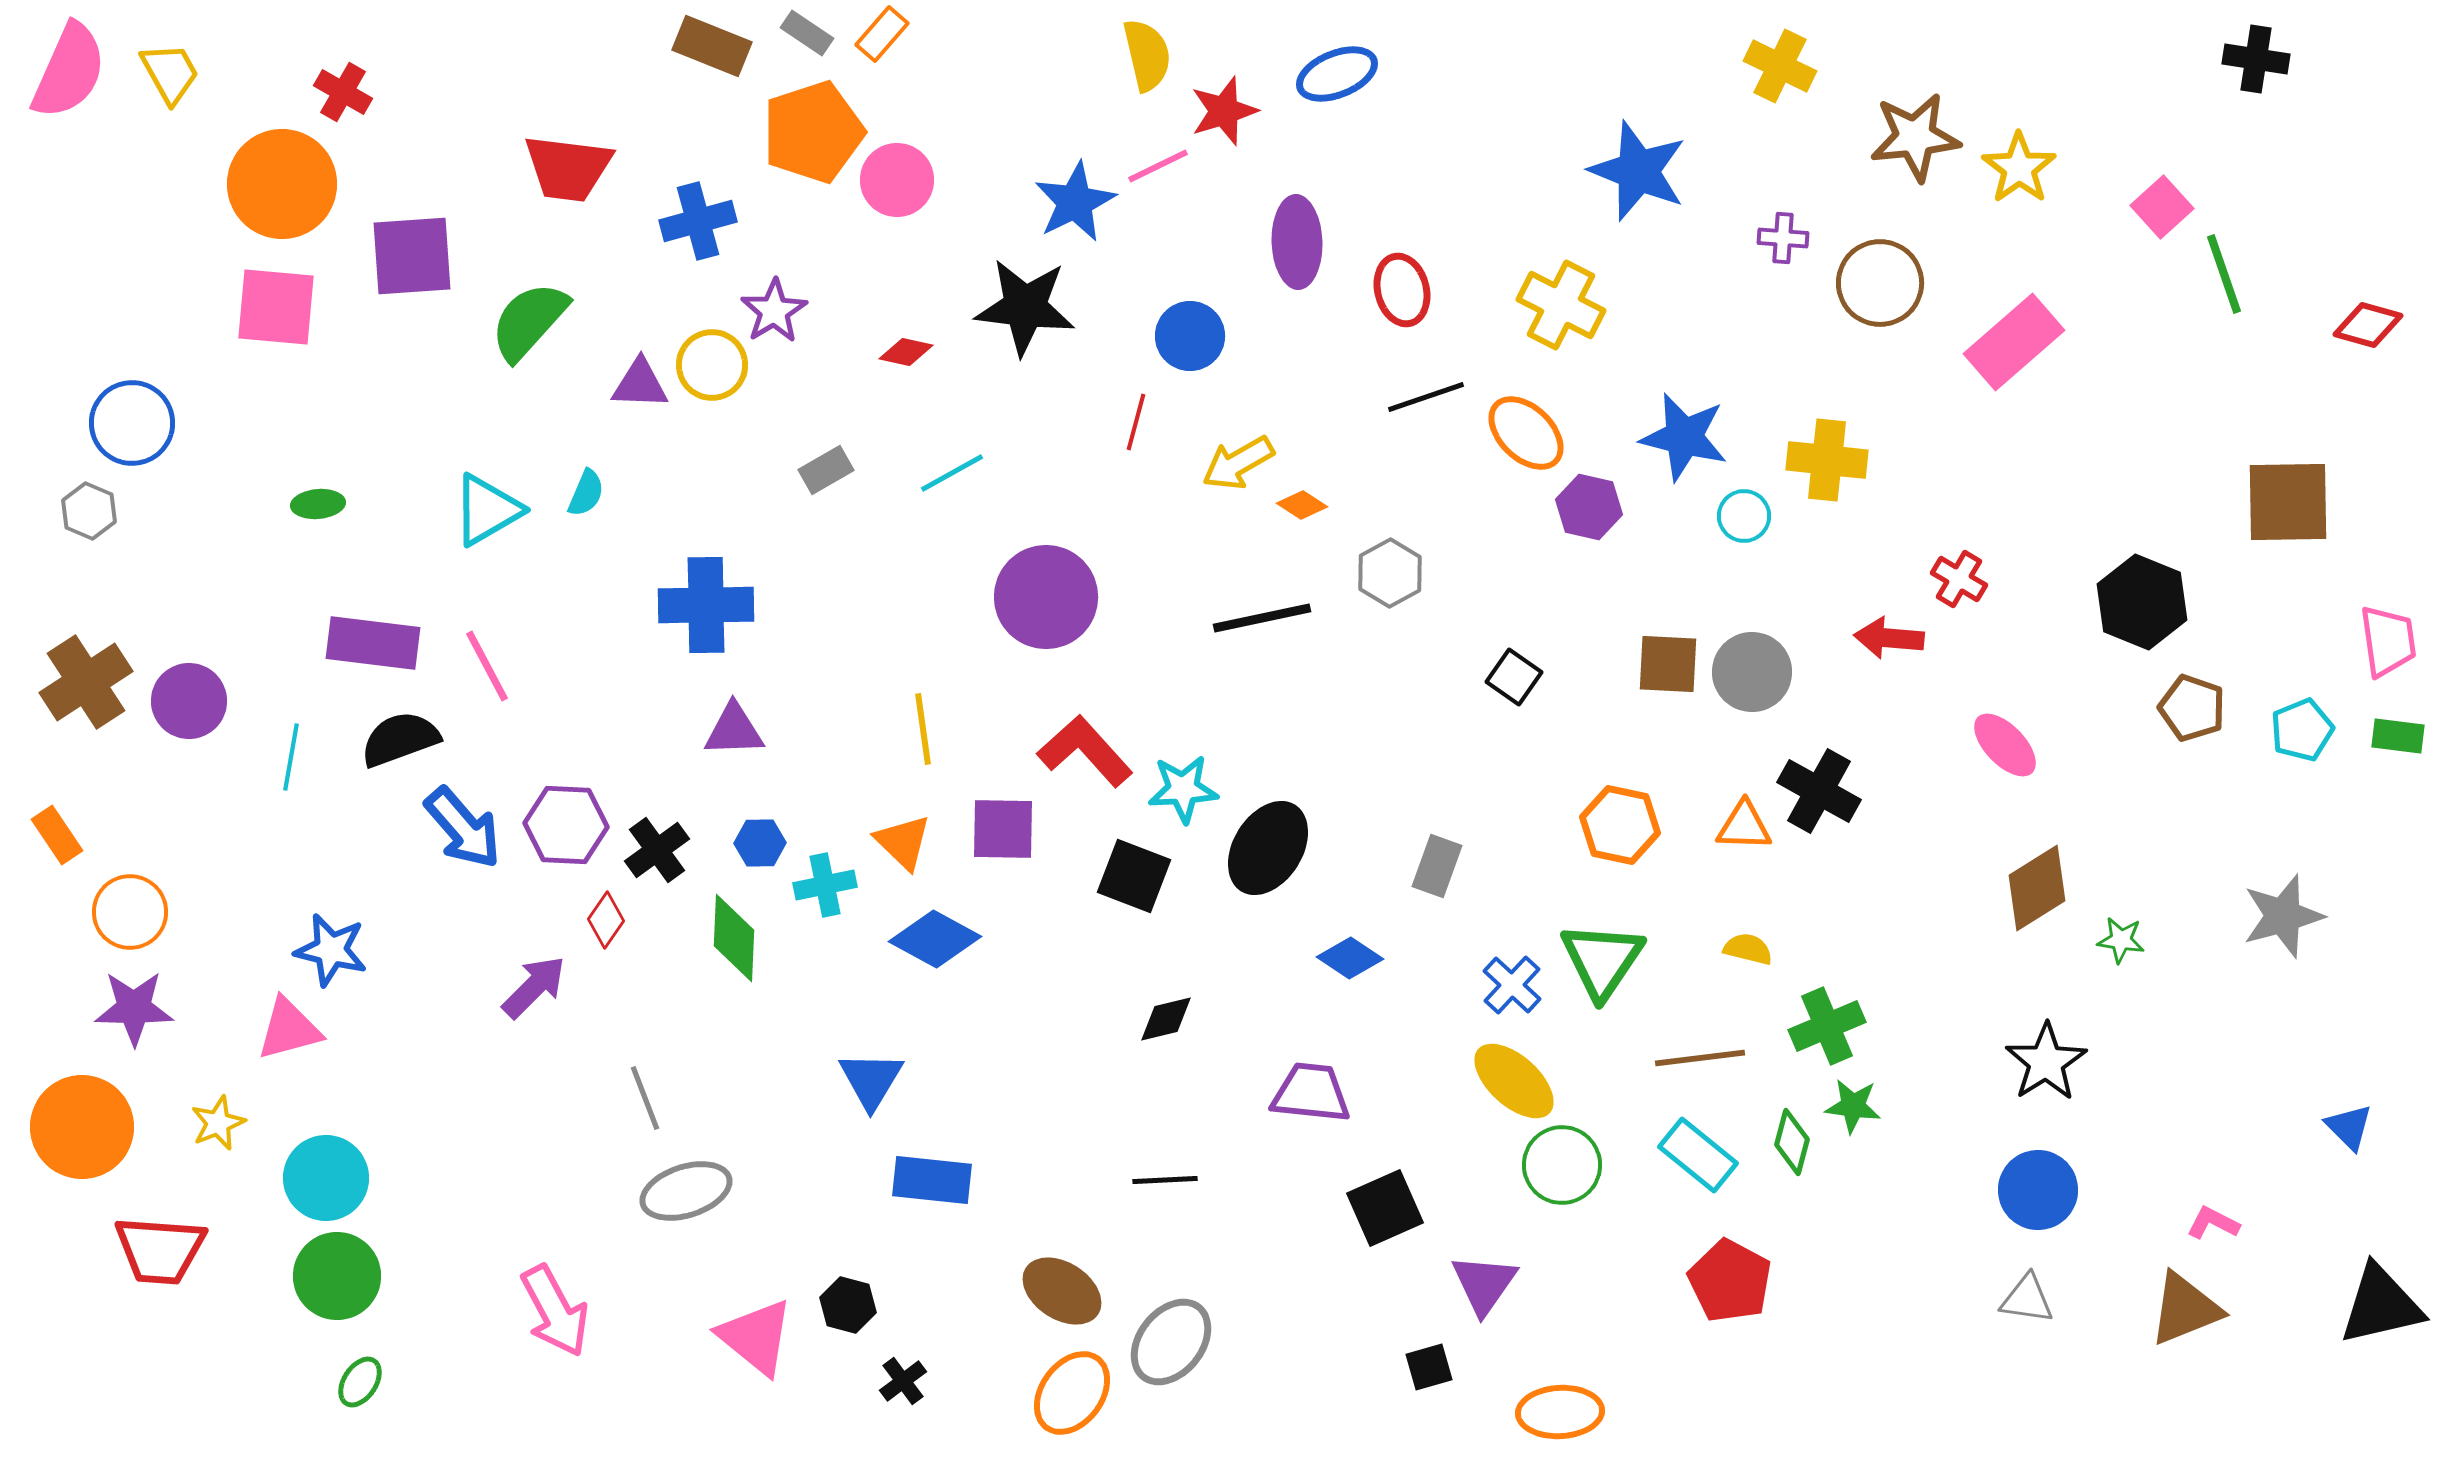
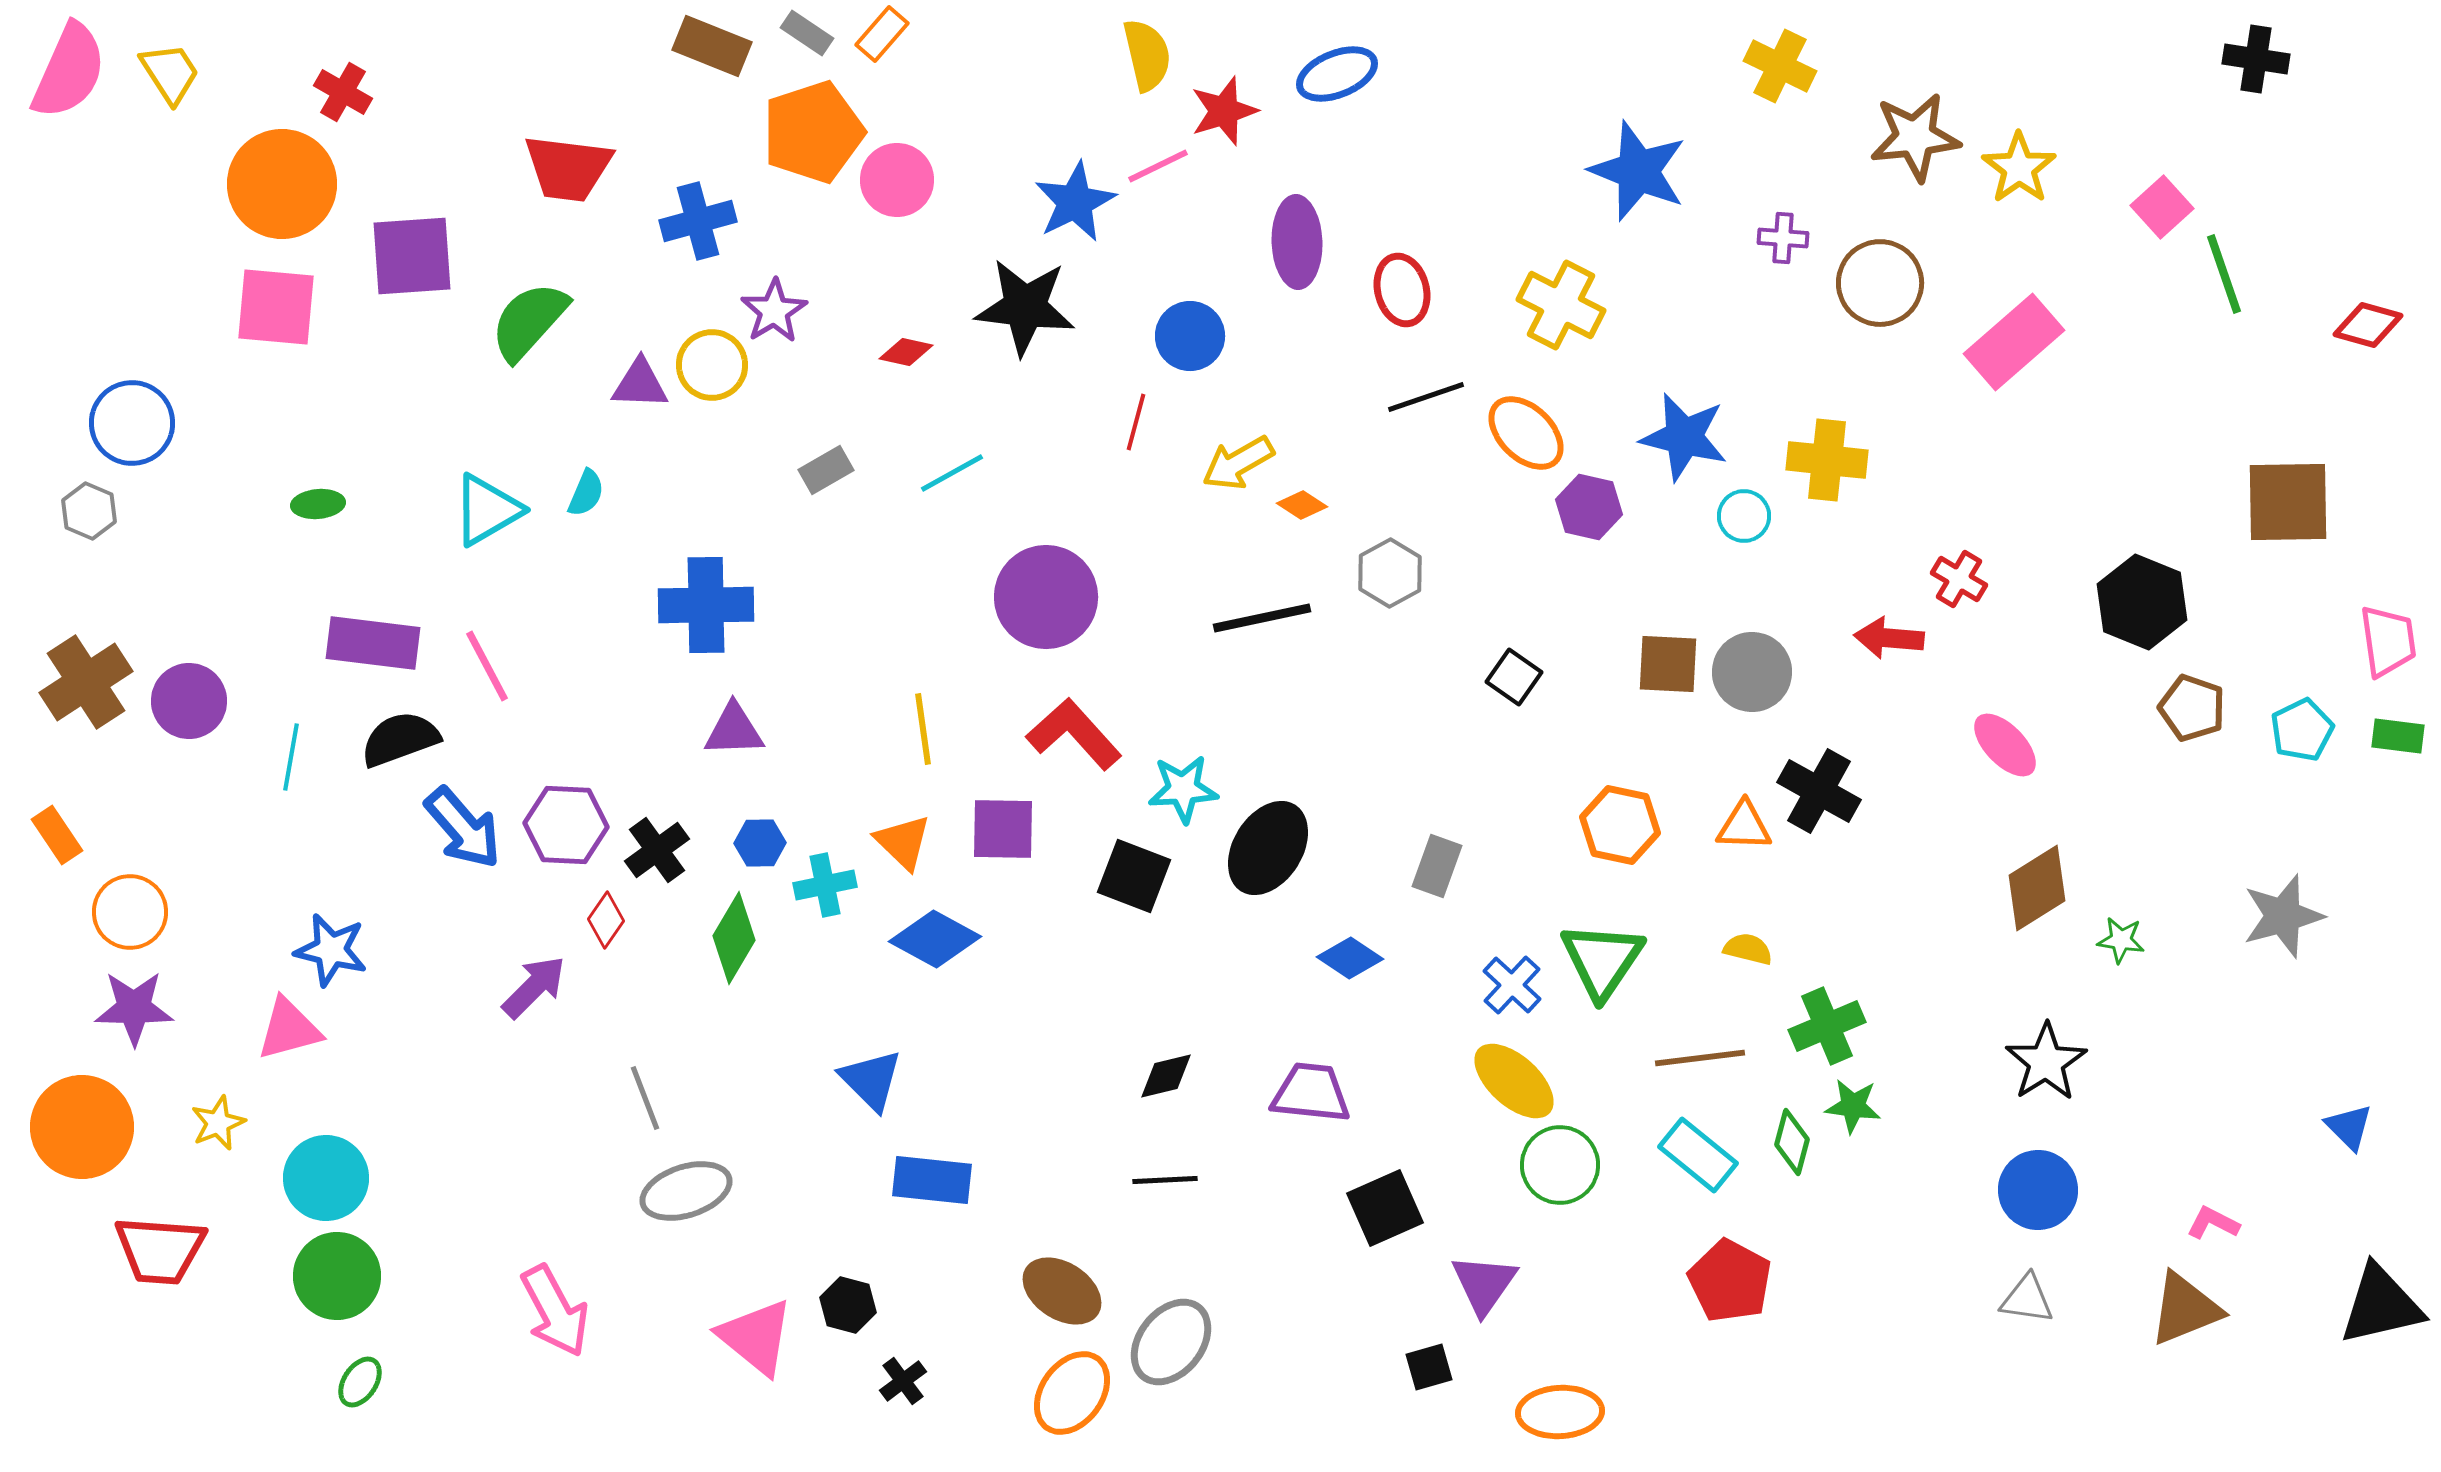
yellow trapezoid at (170, 73): rotated 4 degrees counterclockwise
cyan pentagon at (2302, 730): rotated 4 degrees counterclockwise
red L-shape at (1085, 751): moved 11 px left, 17 px up
green diamond at (734, 938): rotated 28 degrees clockwise
black diamond at (1166, 1019): moved 57 px down
blue triangle at (871, 1080): rotated 16 degrees counterclockwise
green circle at (1562, 1165): moved 2 px left
